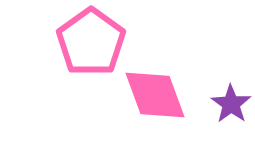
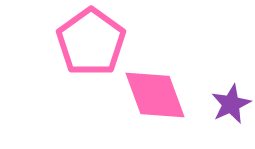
purple star: rotated 12 degrees clockwise
